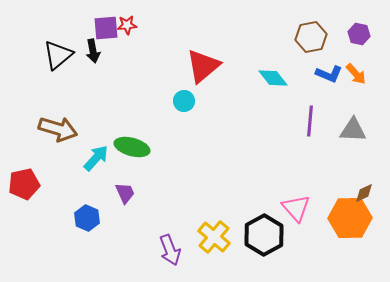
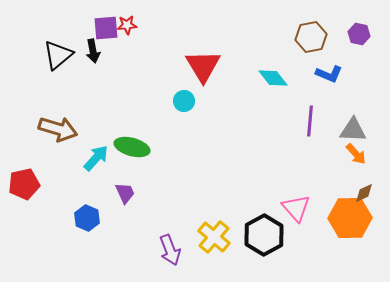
red triangle: rotated 21 degrees counterclockwise
orange arrow: moved 80 px down
